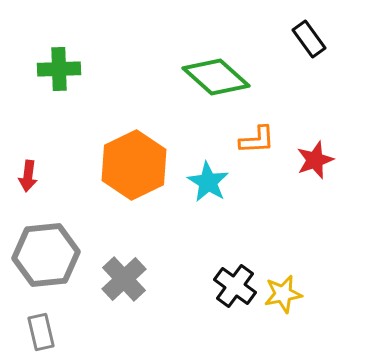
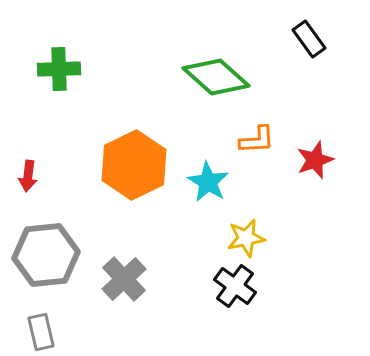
yellow star: moved 37 px left, 56 px up
